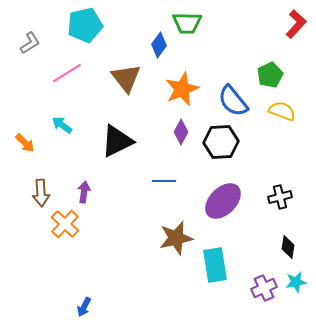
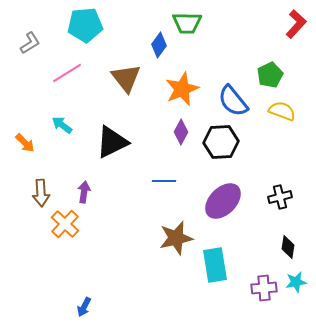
cyan pentagon: rotated 8 degrees clockwise
black triangle: moved 5 px left, 1 px down
purple cross: rotated 20 degrees clockwise
